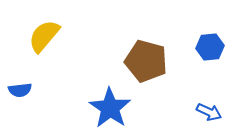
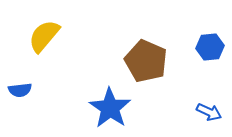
brown pentagon: rotated 9 degrees clockwise
